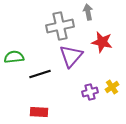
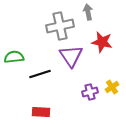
purple triangle: rotated 15 degrees counterclockwise
red rectangle: moved 2 px right
